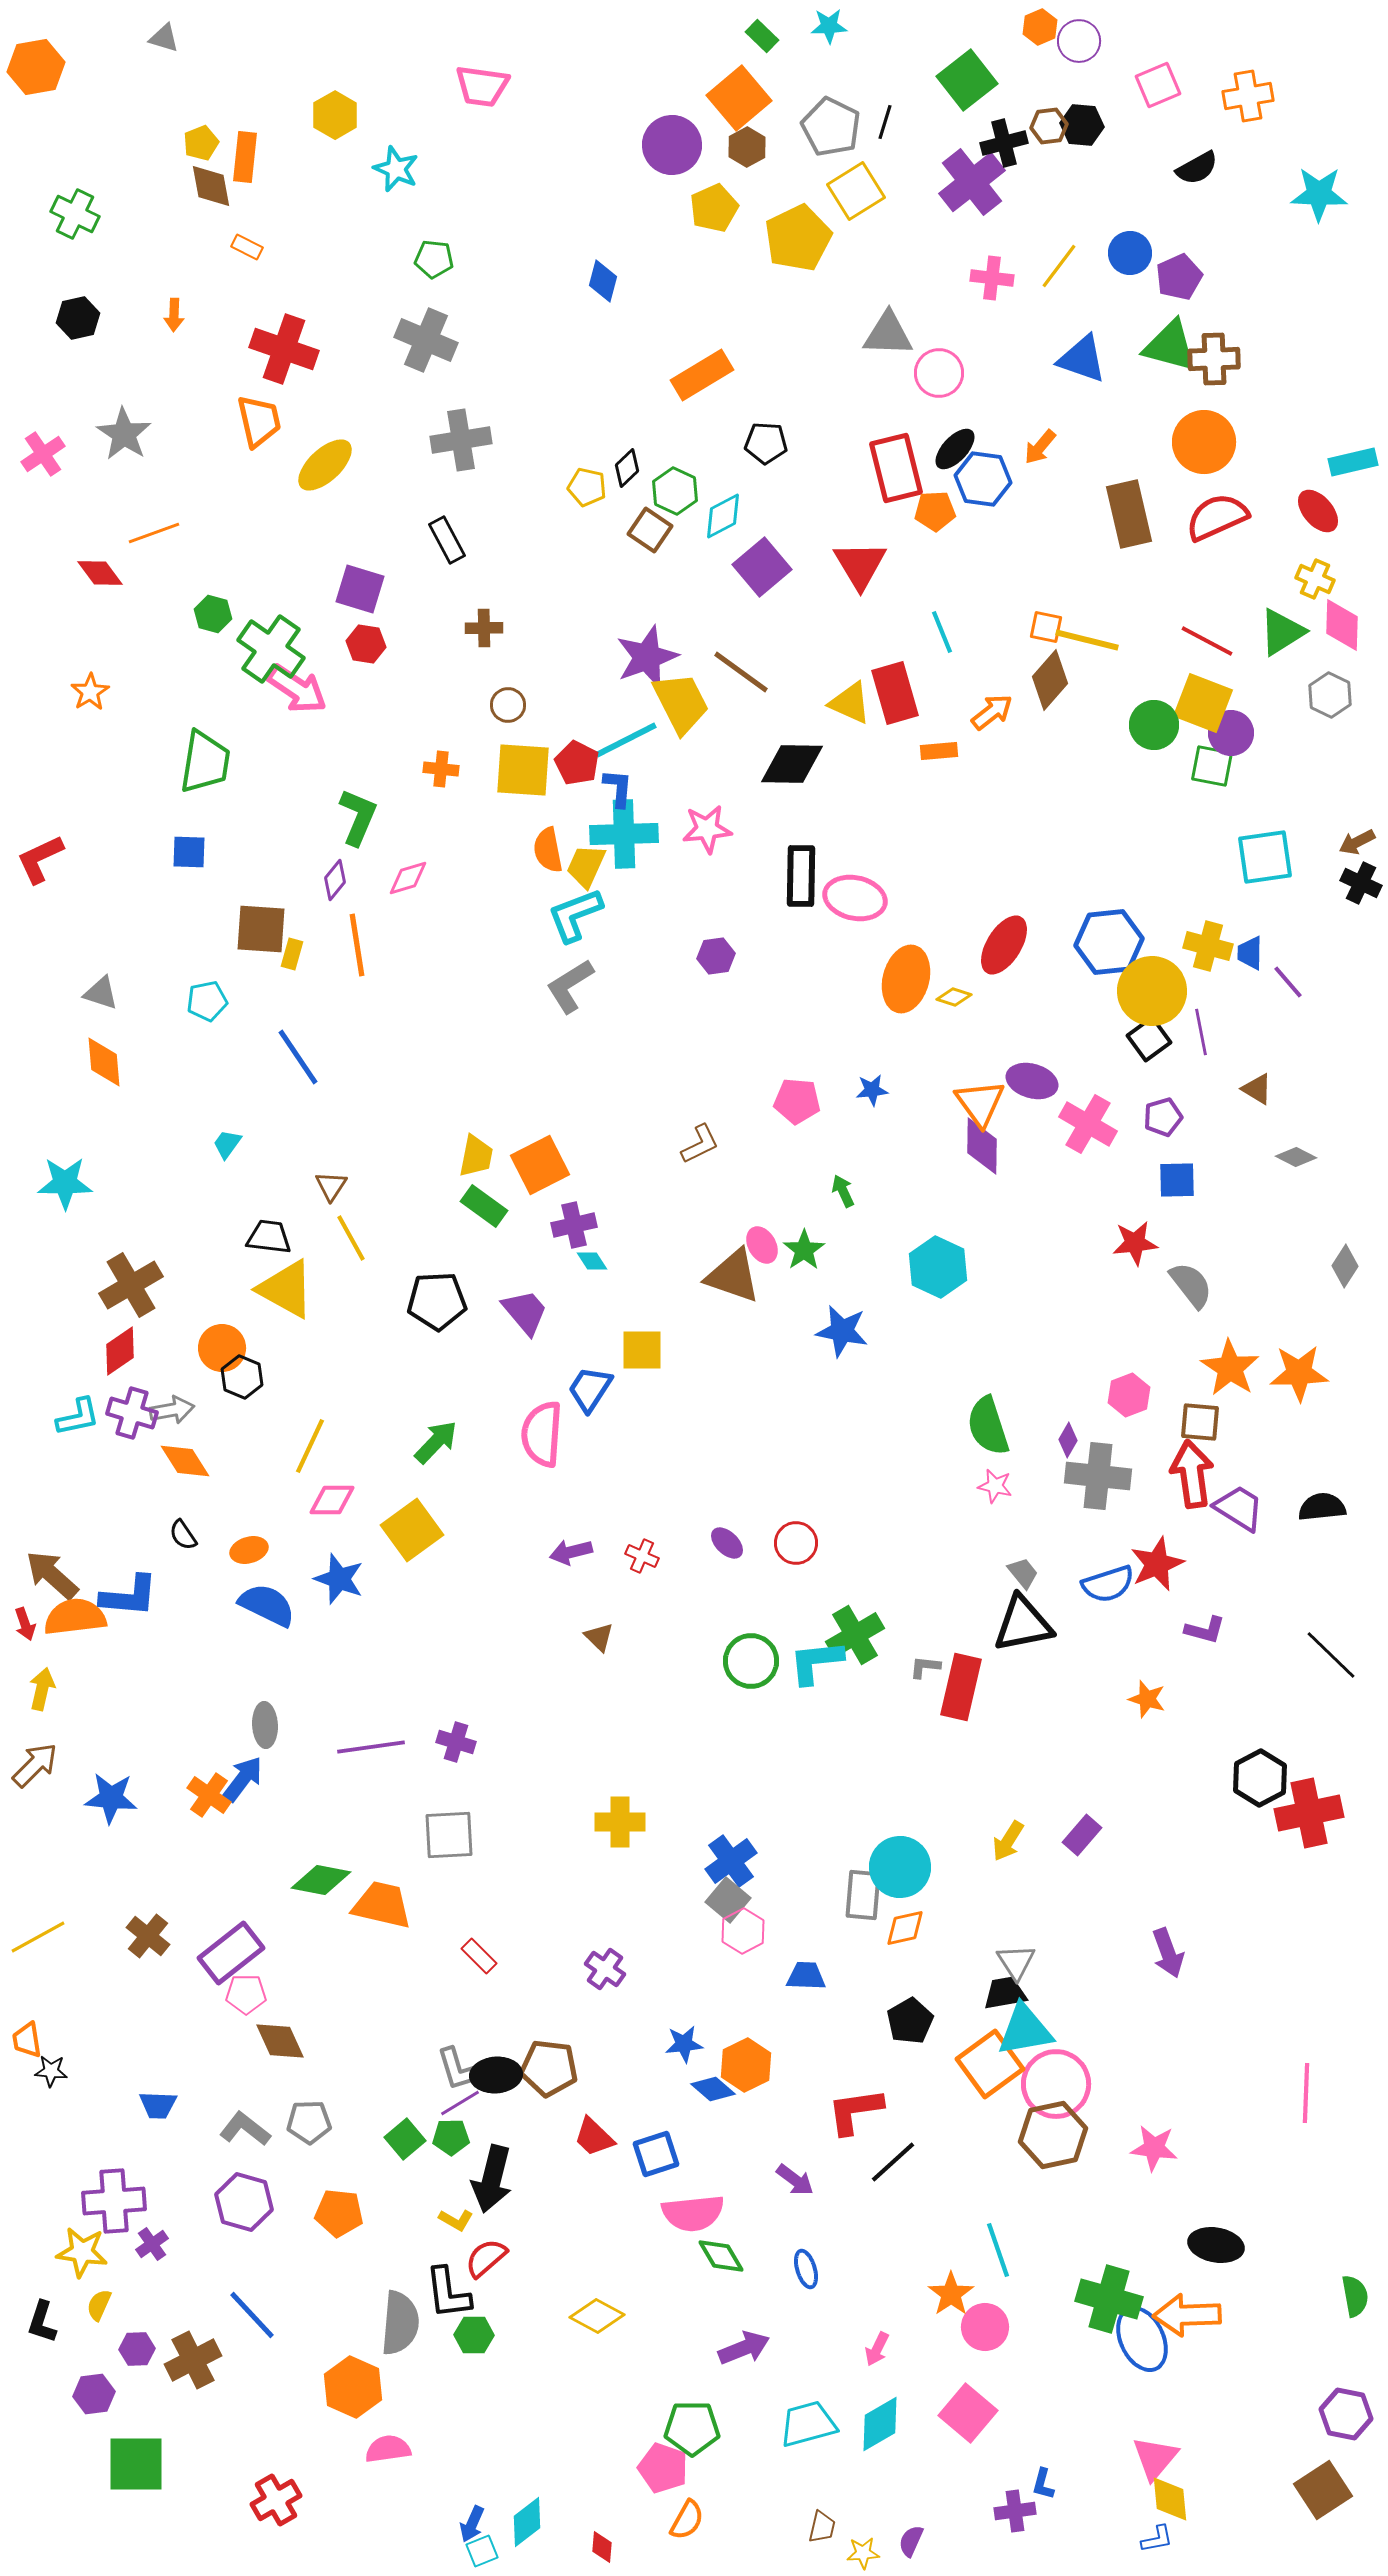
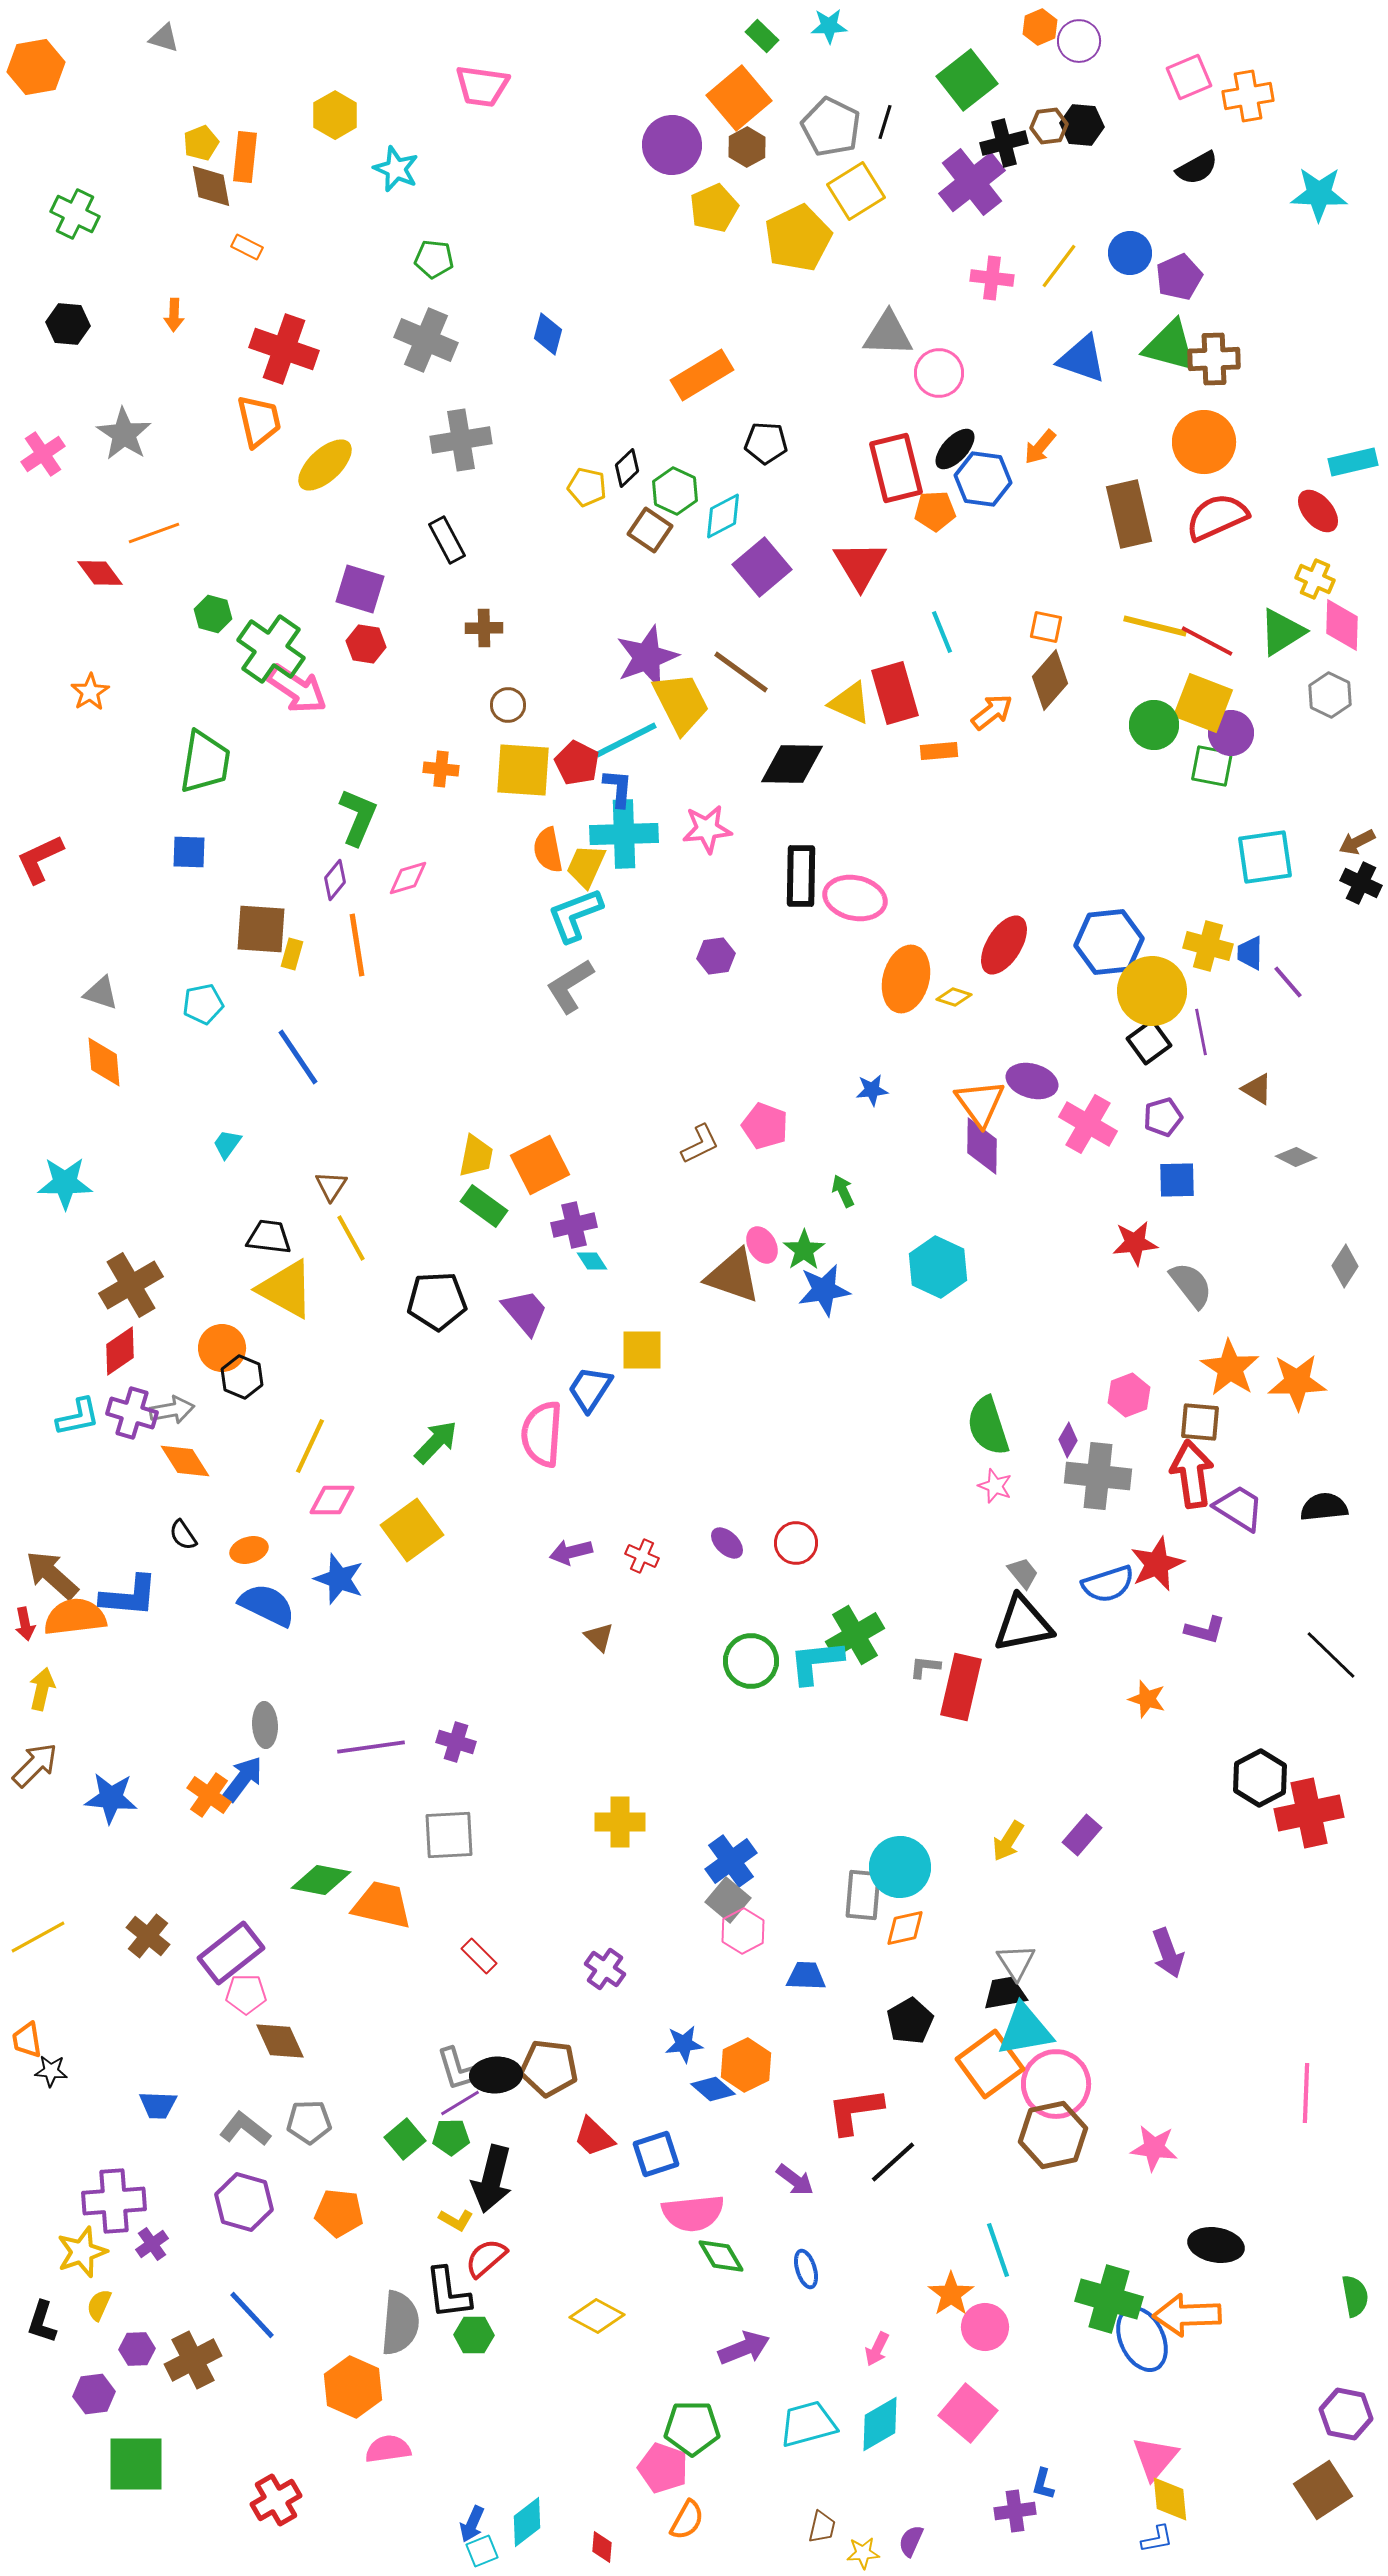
pink square at (1158, 85): moved 31 px right, 8 px up
blue diamond at (603, 281): moved 55 px left, 53 px down
black hexagon at (78, 318): moved 10 px left, 6 px down; rotated 18 degrees clockwise
yellow line at (1087, 640): moved 68 px right, 14 px up
cyan pentagon at (207, 1001): moved 4 px left, 3 px down
black square at (1149, 1039): moved 3 px down
pink pentagon at (797, 1101): moved 32 px left, 25 px down; rotated 15 degrees clockwise
blue star at (842, 1331): moved 18 px left, 41 px up; rotated 20 degrees counterclockwise
orange star at (1299, 1373): moved 2 px left, 9 px down
pink star at (995, 1486): rotated 8 degrees clockwise
black semicircle at (1322, 1507): moved 2 px right
red arrow at (25, 1624): rotated 8 degrees clockwise
yellow star at (82, 2252): rotated 27 degrees counterclockwise
